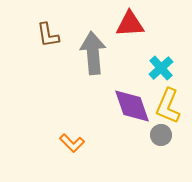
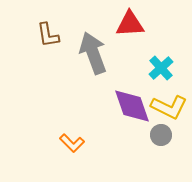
gray arrow: rotated 15 degrees counterclockwise
yellow L-shape: moved 1 px right, 1 px down; rotated 87 degrees counterclockwise
